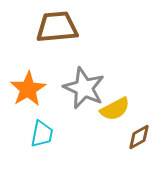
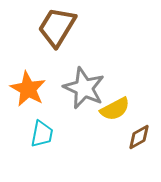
brown trapezoid: rotated 54 degrees counterclockwise
orange star: rotated 12 degrees counterclockwise
